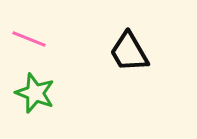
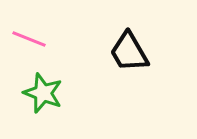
green star: moved 8 px right
